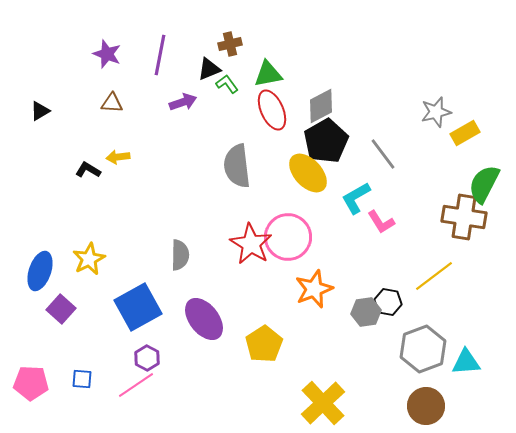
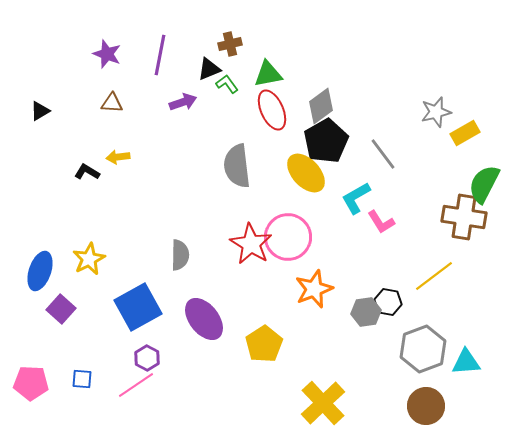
gray diamond at (321, 106): rotated 9 degrees counterclockwise
black L-shape at (88, 170): moved 1 px left, 2 px down
yellow ellipse at (308, 173): moved 2 px left
